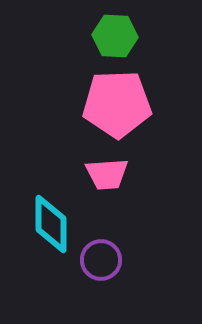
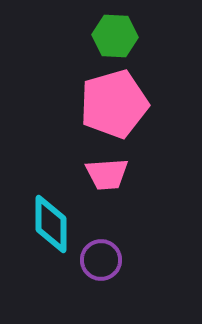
pink pentagon: moved 3 px left; rotated 14 degrees counterclockwise
